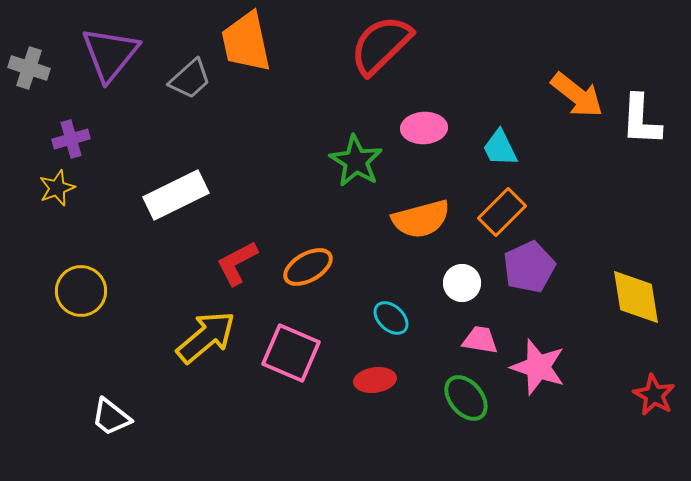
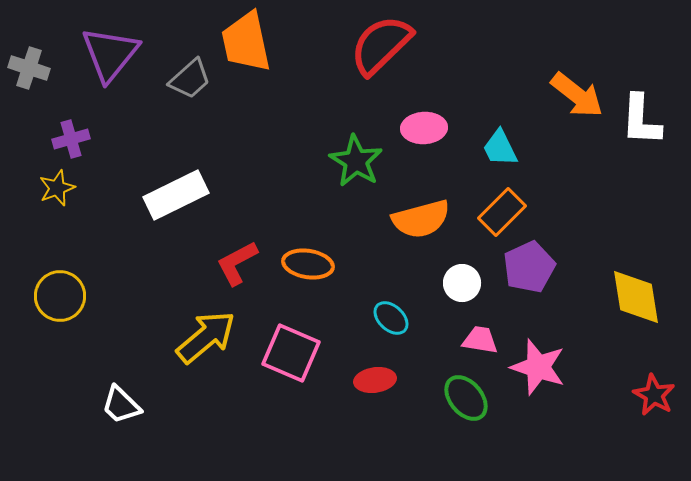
orange ellipse: moved 3 px up; rotated 39 degrees clockwise
yellow circle: moved 21 px left, 5 px down
white trapezoid: moved 10 px right, 12 px up; rotated 6 degrees clockwise
